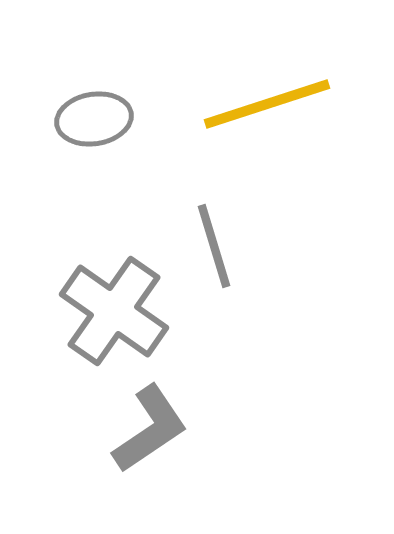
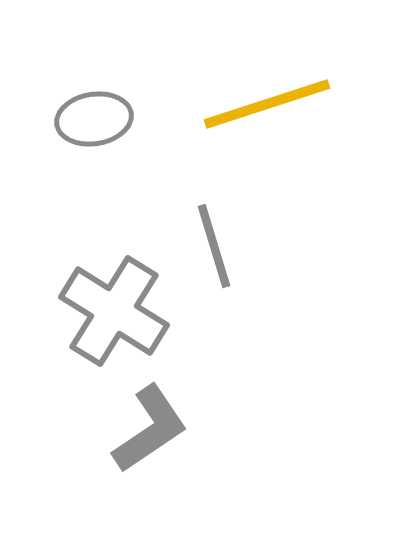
gray cross: rotated 3 degrees counterclockwise
